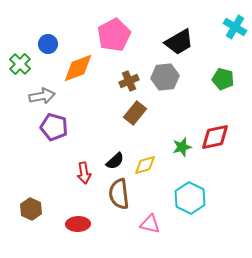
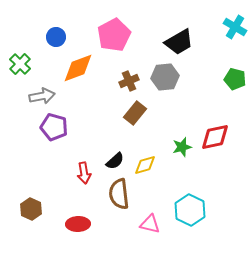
blue circle: moved 8 px right, 7 px up
green pentagon: moved 12 px right
cyan hexagon: moved 12 px down
